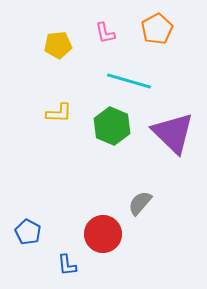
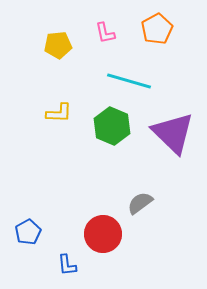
gray semicircle: rotated 12 degrees clockwise
blue pentagon: rotated 15 degrees clockwise
